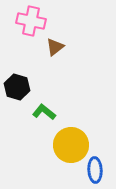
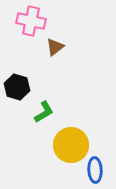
green L-shape: rotated 110 degrees clockwise
